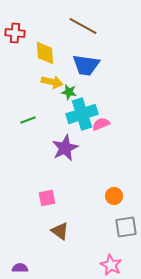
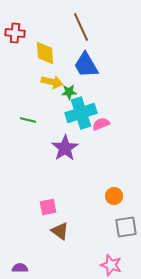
brown line: moved 2 px left, 1 px down; rotated 36 degrees clockwise
blue trapezoid: rotated 52 degrees clockwise
green star: rotated 14 degrees counterclockwise
cyan cross: moved 1 px left, 1 px up
green line: rotated 35 degrees clockwise
purple star: rotated 8 degrees counterclockwise
pink square: moved 1 px right, 9 px down
pink star: rotated 10 degrees counterclockwise
